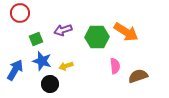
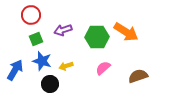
red circle: moved 11 px right, 2 px down
pink semicircle: moved 12 px left, 2 px down; rotated 126 degrees counterclockwise
